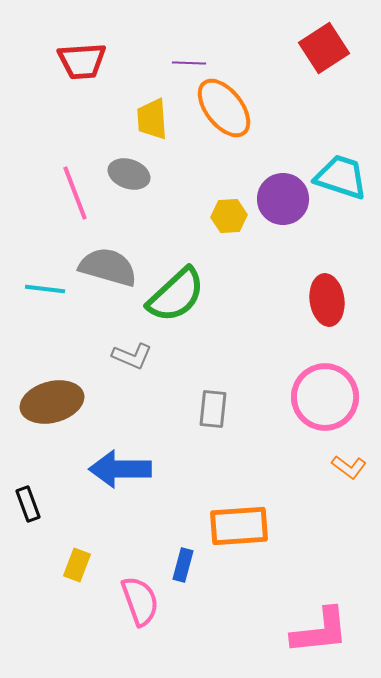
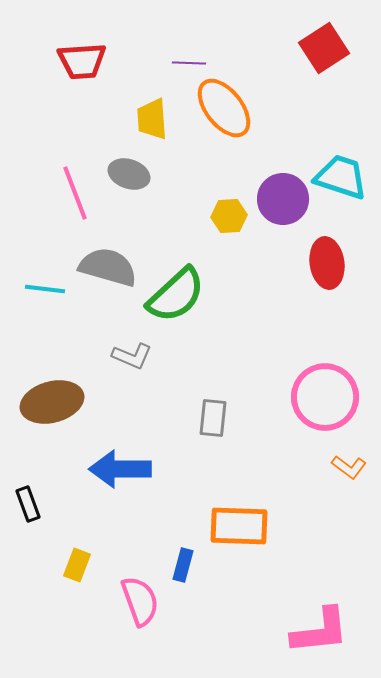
red ellipse: moved 37 px up
gray rectangle: moved 9 px down
orange rectangle: rotated 6 degrees clockwise
